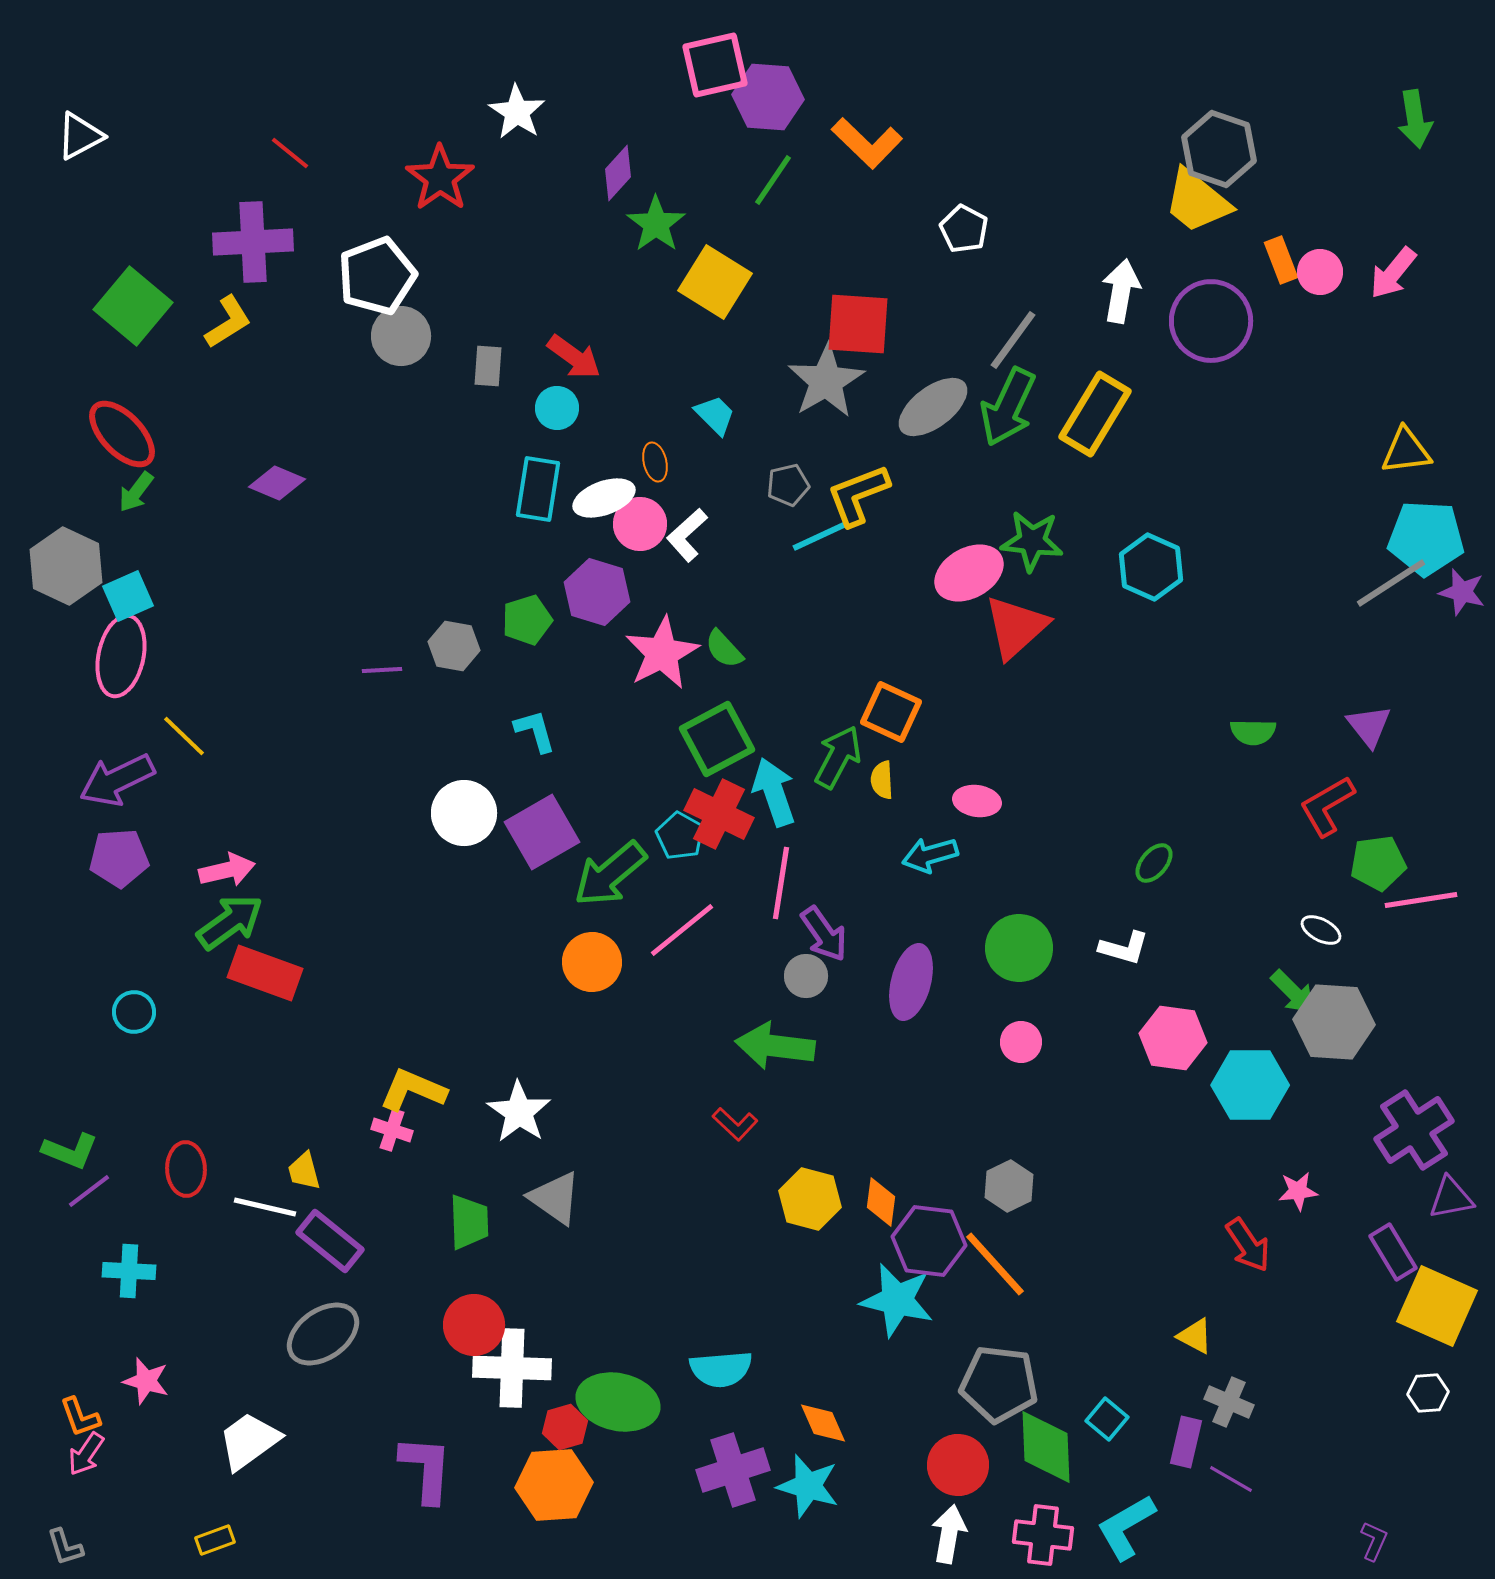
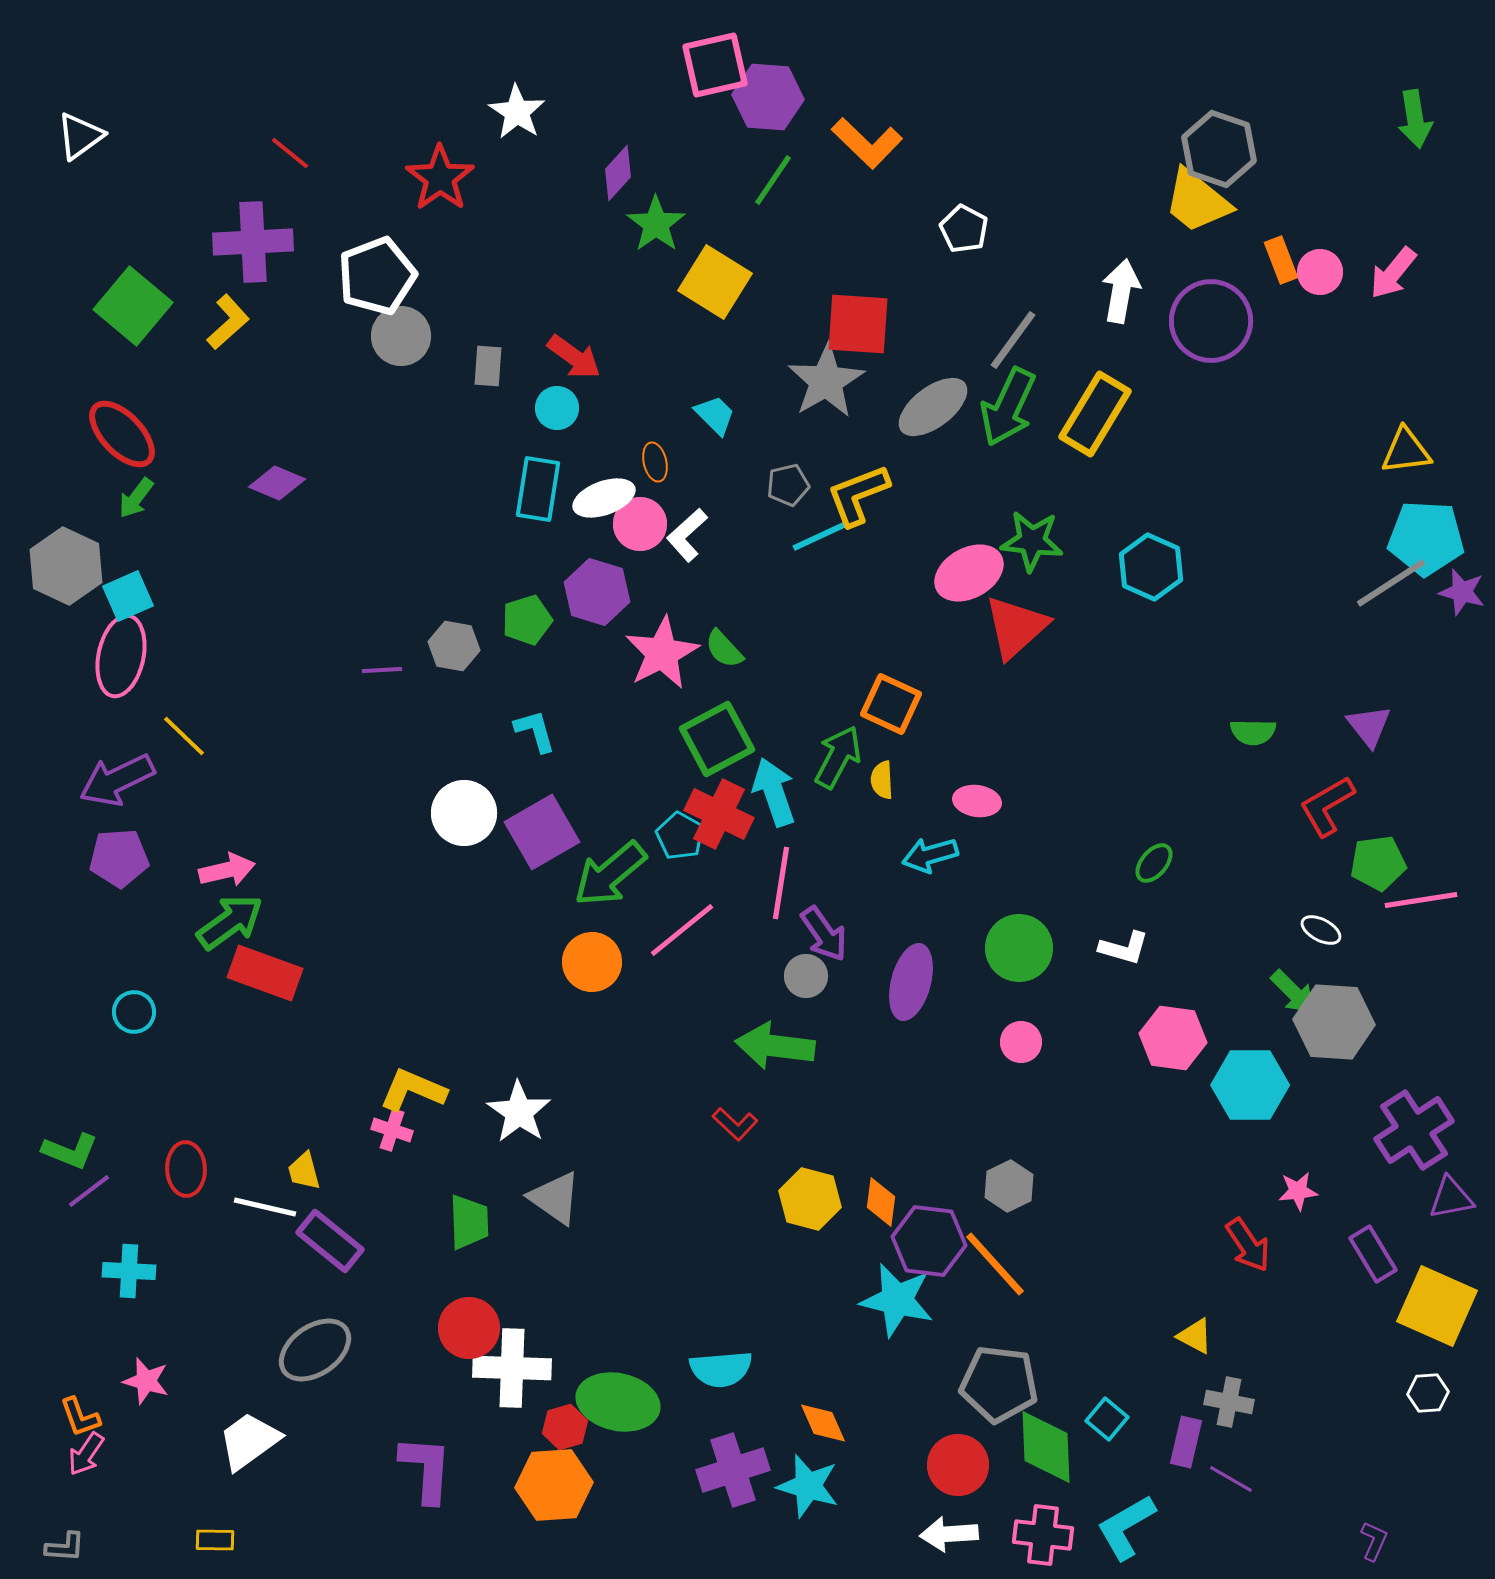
white triangle at (80, 136): rotated 8 degrees counterclockwise
yellow L-shape at (228, 322): rotated 10 degrees counterclockwise
green arrow at (136, 492): moved 6 px down
orange square at (891, 712): moved 8 px up
purple rectangle at (1393, 1252): moved 20 px left, 2 px down
red circle at (474, 1325): moved 5 px left, 3 px down
gray ellipse at (323, 1334): moved 8 px left, 16 px down
gray cross at (1229, 1402): rotated 12 degrees counterclockwise
white arrow at (949, 1534): rotated 104 degrees counterclockwise
yellow rectangle at (215, 1540): rotated 21 degrees clockwise
gray L-shape at (65, 1547): rotated 69 degrees counterclockwise
